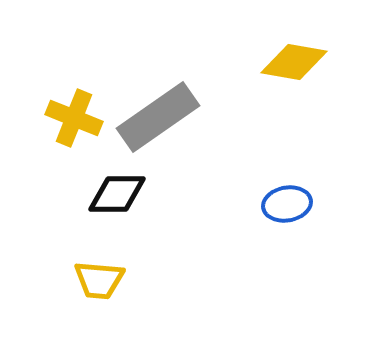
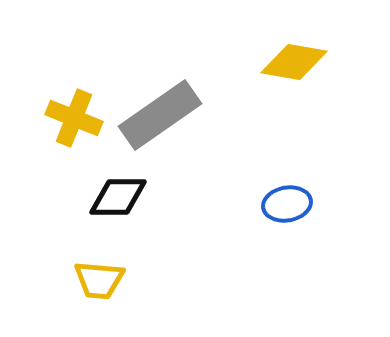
gray rectangle: moved 2 px right, 2 px up
black diamond: moved 1 px right, 3 px down
